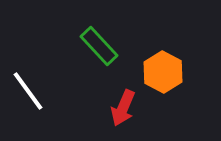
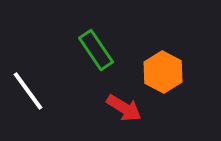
green rectangle: moved 3 px left, 4 px down; rotated 9 degrees clockwise
red arrow: moved 1 px right; rotated 81 degrees counterclockwise
